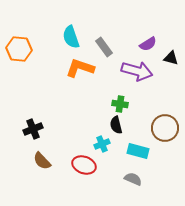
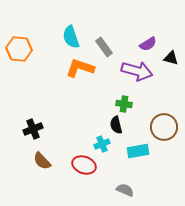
green cross: moved 4 px right
brown circle: moved 1 px left, 1 px up
cyan rectangle: rotated 25 degrees counterclockwise
gray semicircle: moved 8 px left, 11 px down
